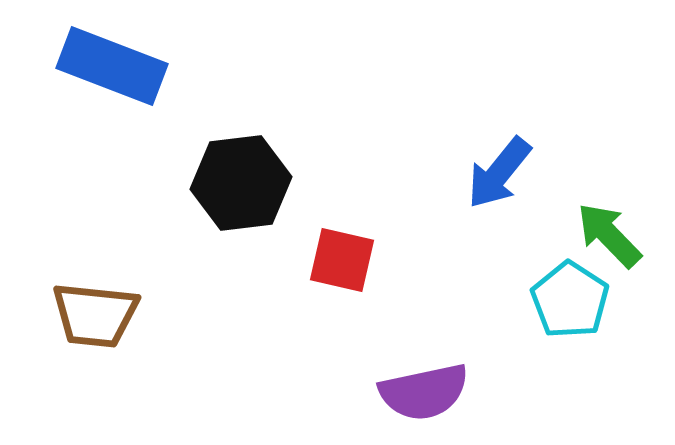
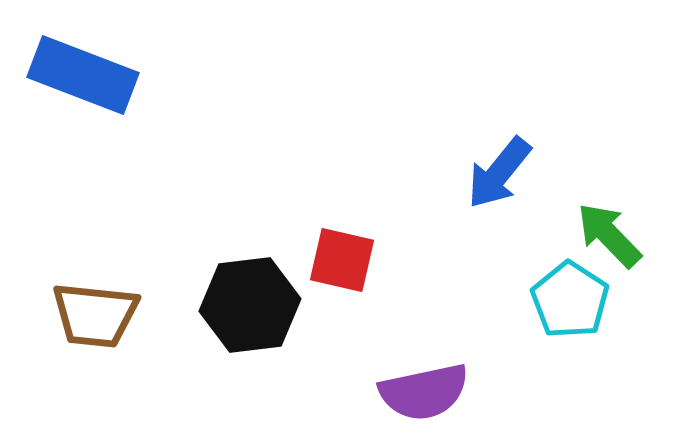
blue rectangle: moved 29 px left, 9 px down
black hexagon: moved 9 px right, 122 px down
